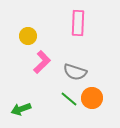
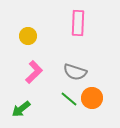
pink L-shape: moved 8 px left, 10 px down
green arrow: rotated 18 degrees counterclockwise
